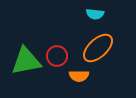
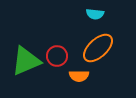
green triangle: rotated 12 degrees counterclockwise
